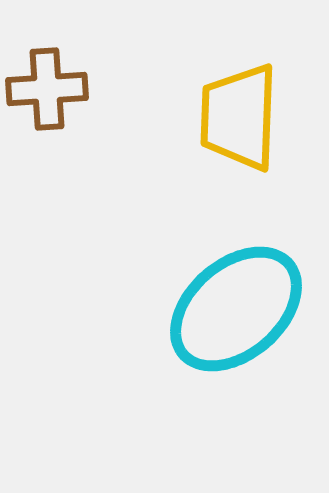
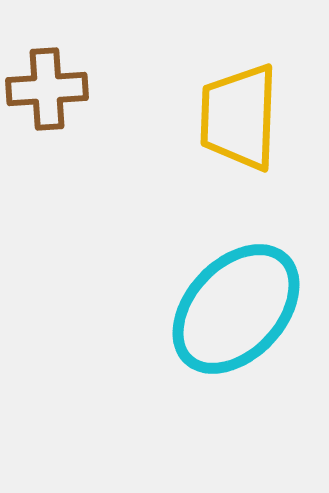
cyan ellipse: rotated 6 degrees counterclockwise
